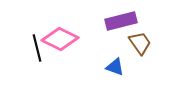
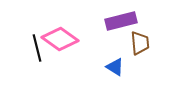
pink diamond: rotated 9 degrees clockwise
brown trapezoid: rotated 30 degrees clockwise
blue triangle: rotated 12 degrees clockwise
